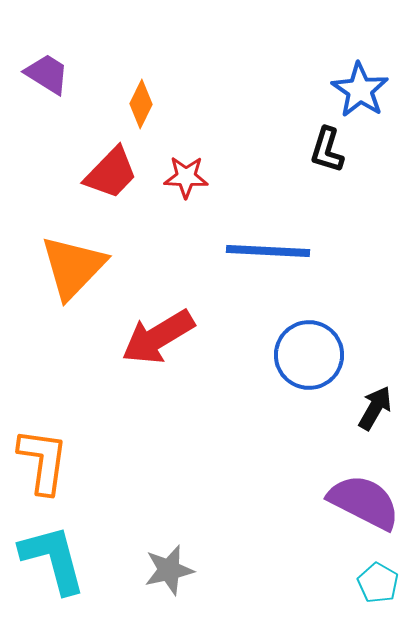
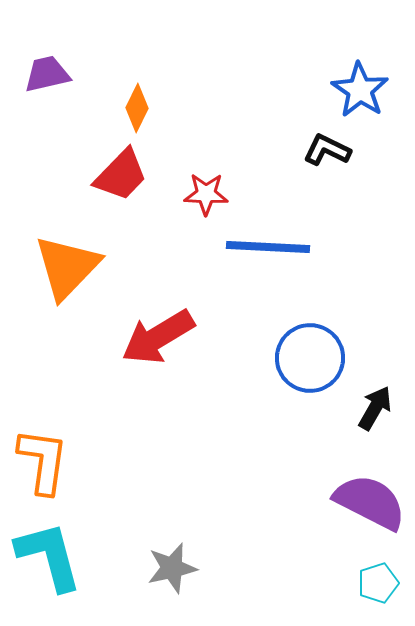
purple trapezoid: rotated 45 degrees counterclockwise
orange diamond: moved 4 px left, 4 px down
black L-shape: rotated 99 degrees clockwise
red trapezoid: moved 10 px right, 2 px down
red star: moved 20 px right, 17 px down
blue line: moved 4 px up
orange triangle: moved 6 px left
blue circle: moved 1 px right, 3 px down
purple semicircle: moved 6 px right
cyan L-shape: moved 4 px left, 3 px up
gray star: moved 3 px right, 2 px up
cyan pentagon: rotated 24 degrees clockwise
